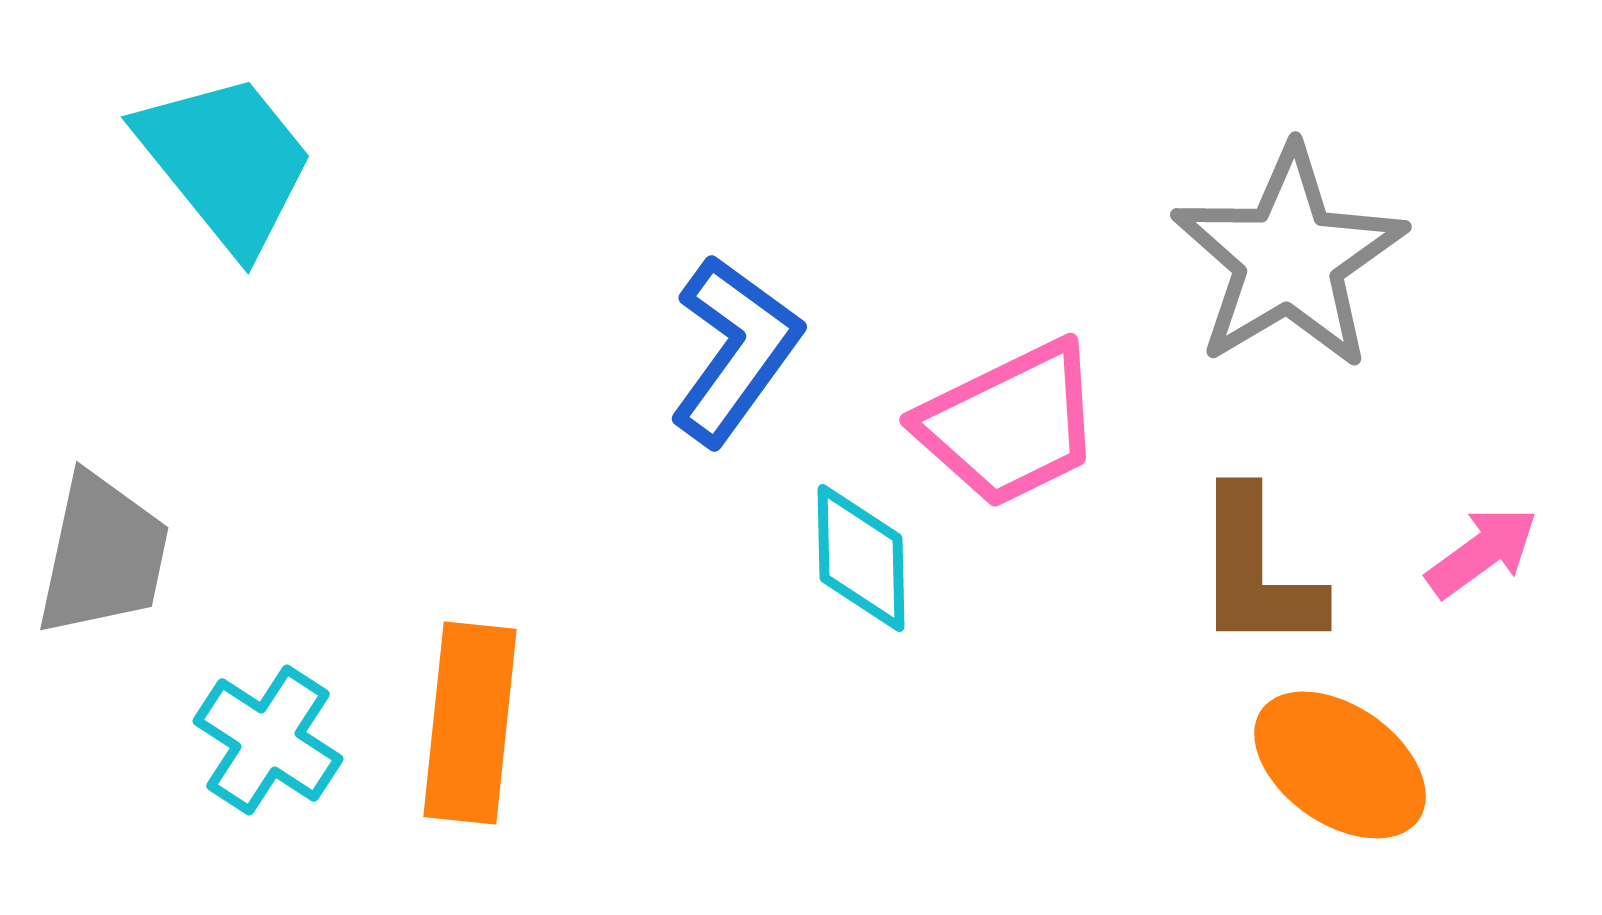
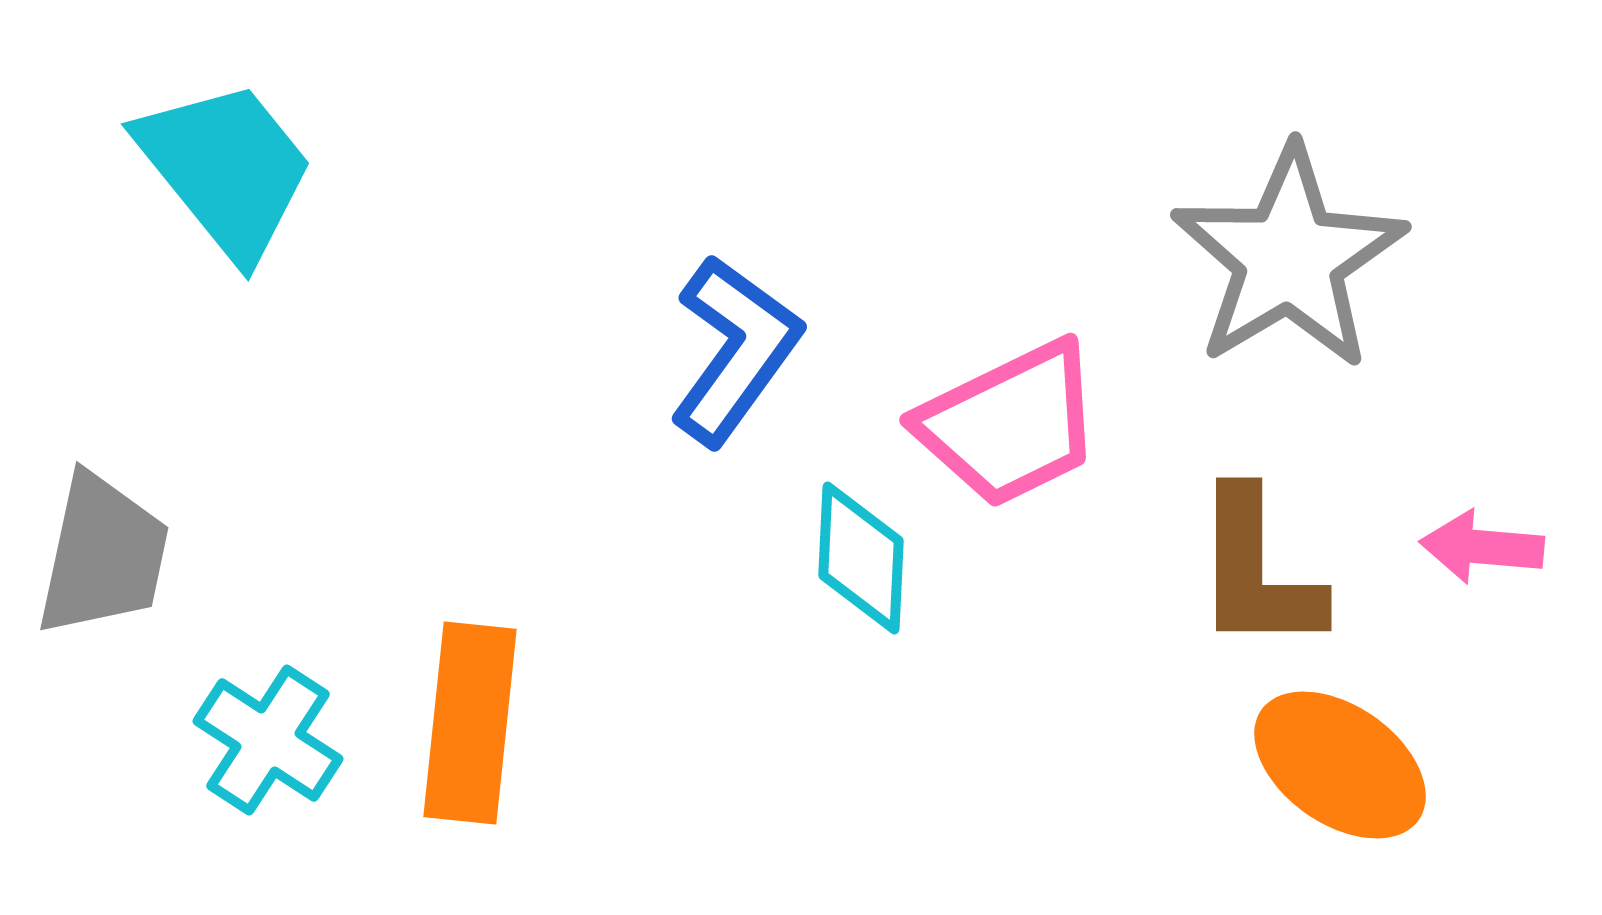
cyan trapezoid: moved 7 px down
pink arrow: moved 5 px up; rotated 139 degrees counterclockwise
cyan diamond: rotated 4 degrees clockwise
